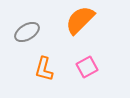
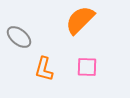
gray ellipse: moved 8 px left, 5 px down; rotated 70 degrees clockwise
pink square: rotated 30 degrees clockwise
